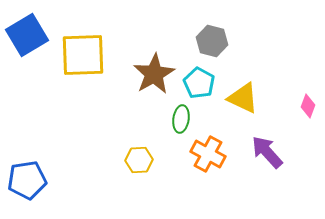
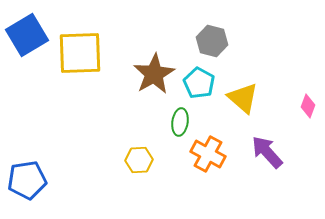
yellow square: moved 3 px left, 2 px up
yellow triangle: rotated 16 degrees clockwise
green ellipse: moved 1 px left, 3 px down
